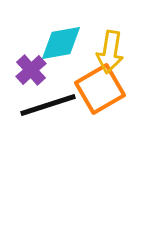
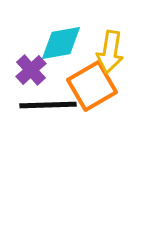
orange square: moved 8 px left, 3 px up
black line: rotated 16 degrees clockwise
